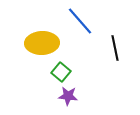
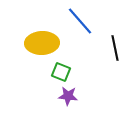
green square: rotated 18 degrees counterclockwise
